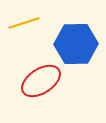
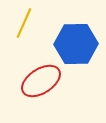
yellow line: rotated 48 degrees counterclockwise
